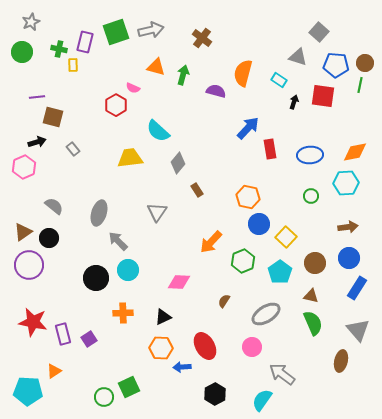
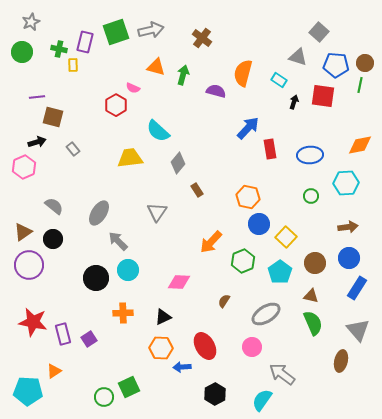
orange diamond at (355, 152): moved 5 px right, 7 px up
gray ellipse at (99, 213): rotated 15 degrees clockwise
black circle at (49, 238): moved 4 px right, 1 px down
